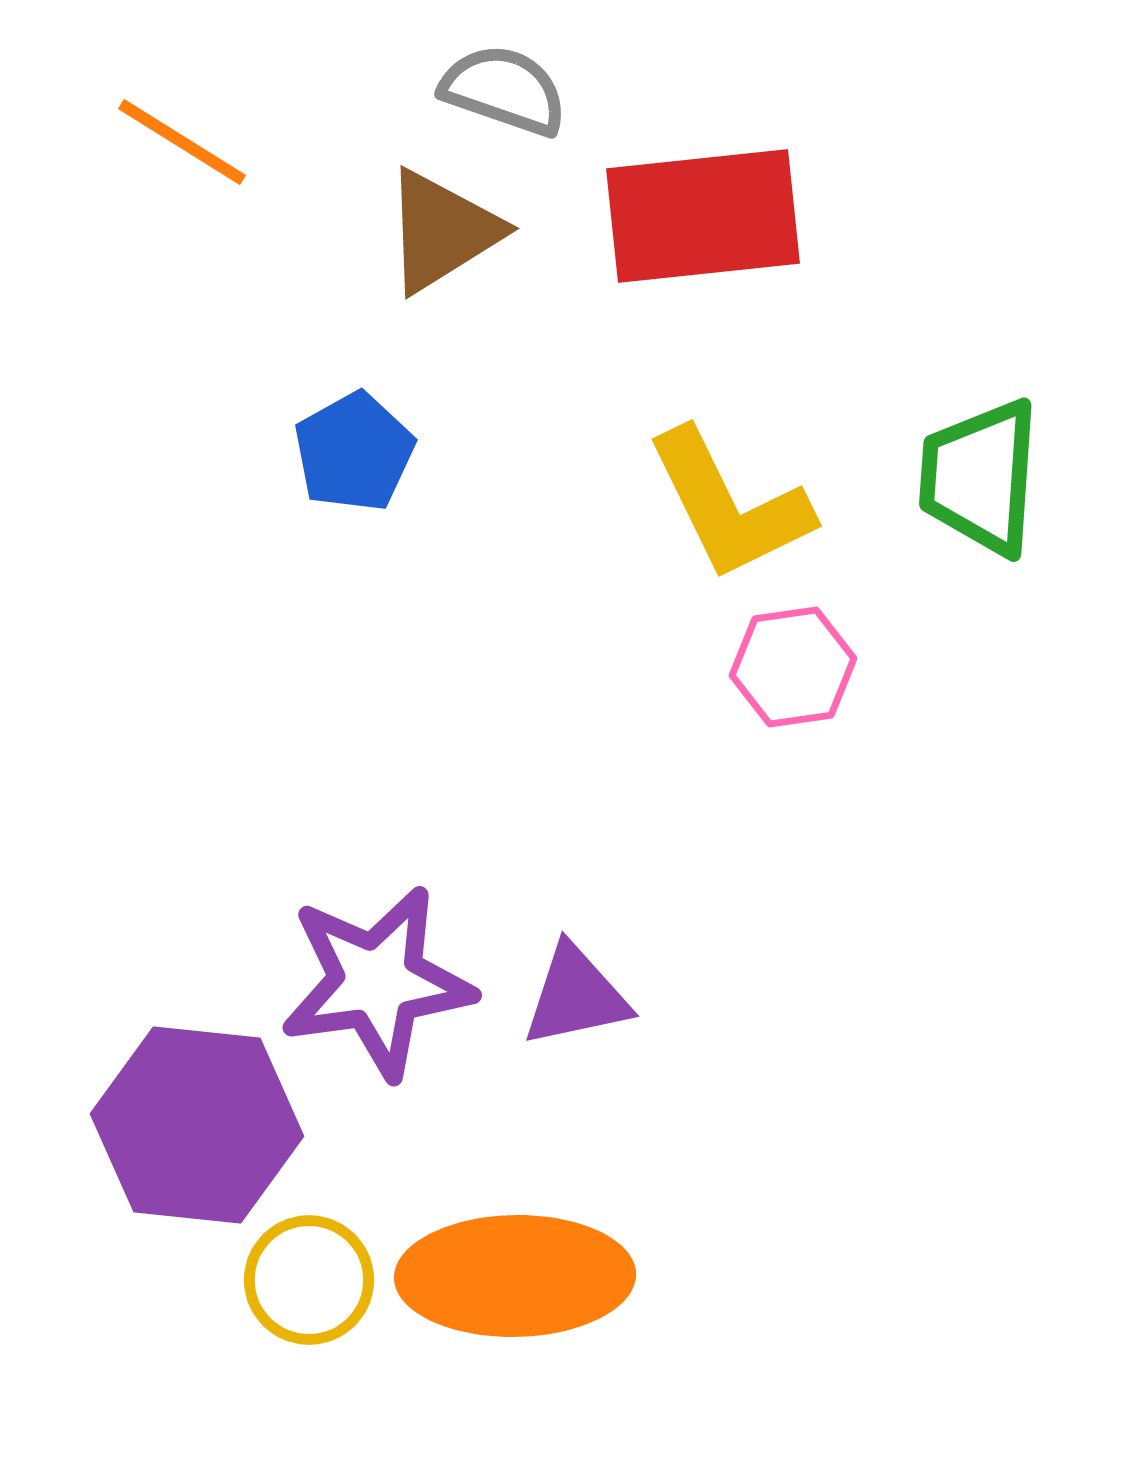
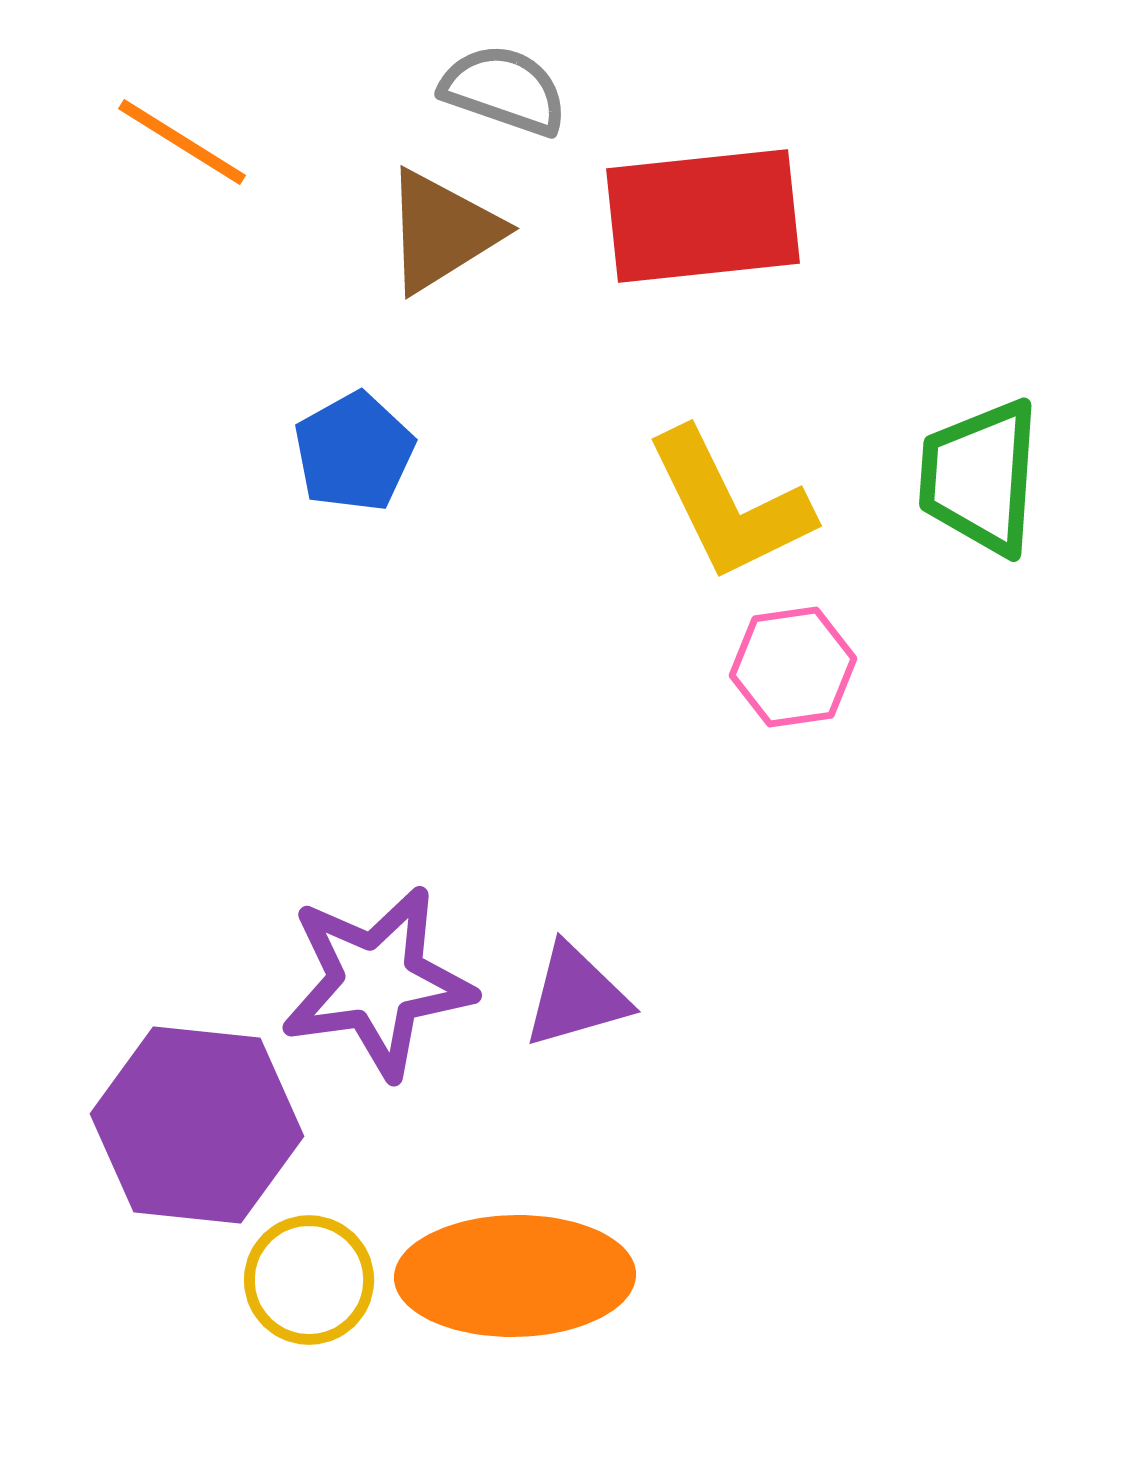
purple triangle: rotated 4 degrees counterclockwise
